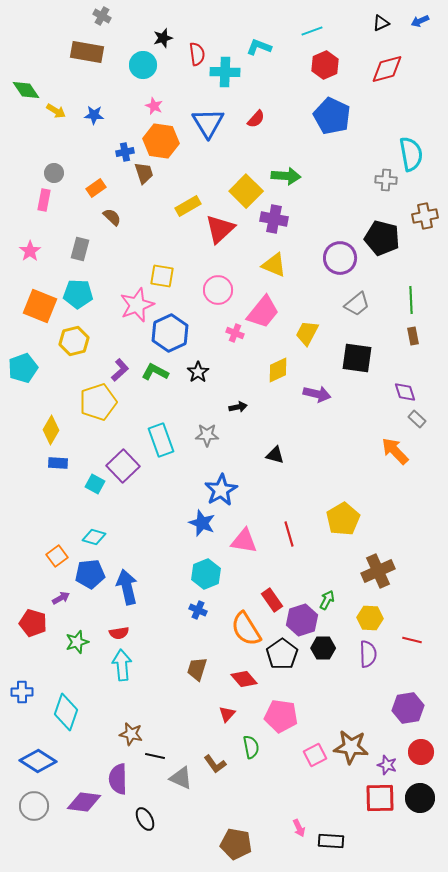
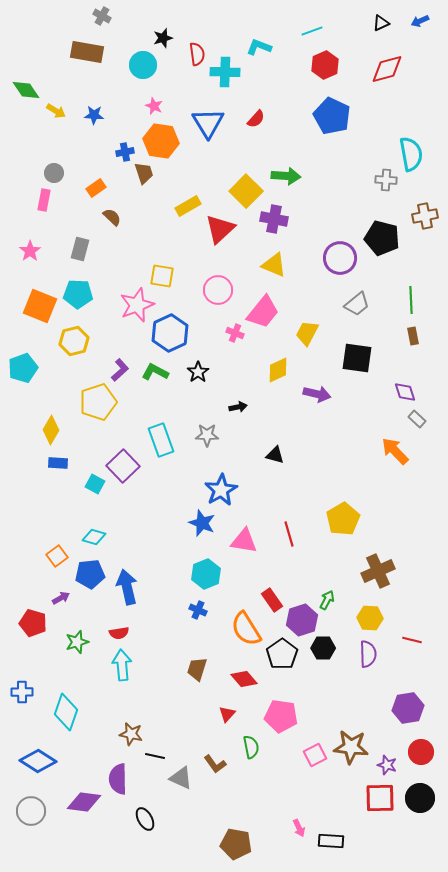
gray circle at (34, 806): moved 3 px left, 5 px down
